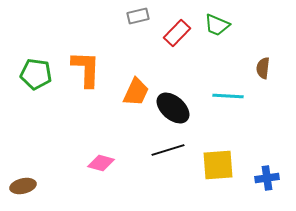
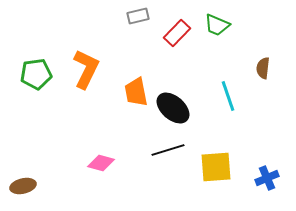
orange L-shape: rotated 24 degrees clockwise
green pentagon: rotated 16 degrees counterclockwise
orange trapezoid: rotated 144 degrees clockwise
cyan line: rotated 68 degrees clockwise
yellow square: moved 2 px left, 2 px down
blue cross: rotated 15 degrees counterclockwise
